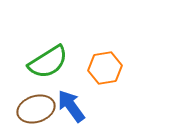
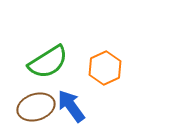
orange hexagon: rotated 16 degrees counterclockwise
brown ellipse: moved 2 px up
